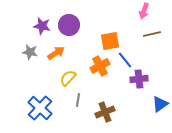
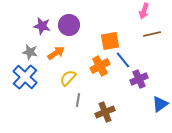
blue line: moved 2 px left
purple cross: rotated 18 degrees counterclockwise
blue cross: moved 15 px left, 31 px up
